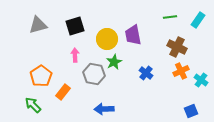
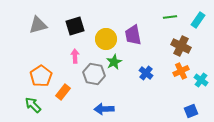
yellow circle: moved 1 px left
brown cross: moved 4 px right, 1 px up
pink arrow: moved 1 px down
